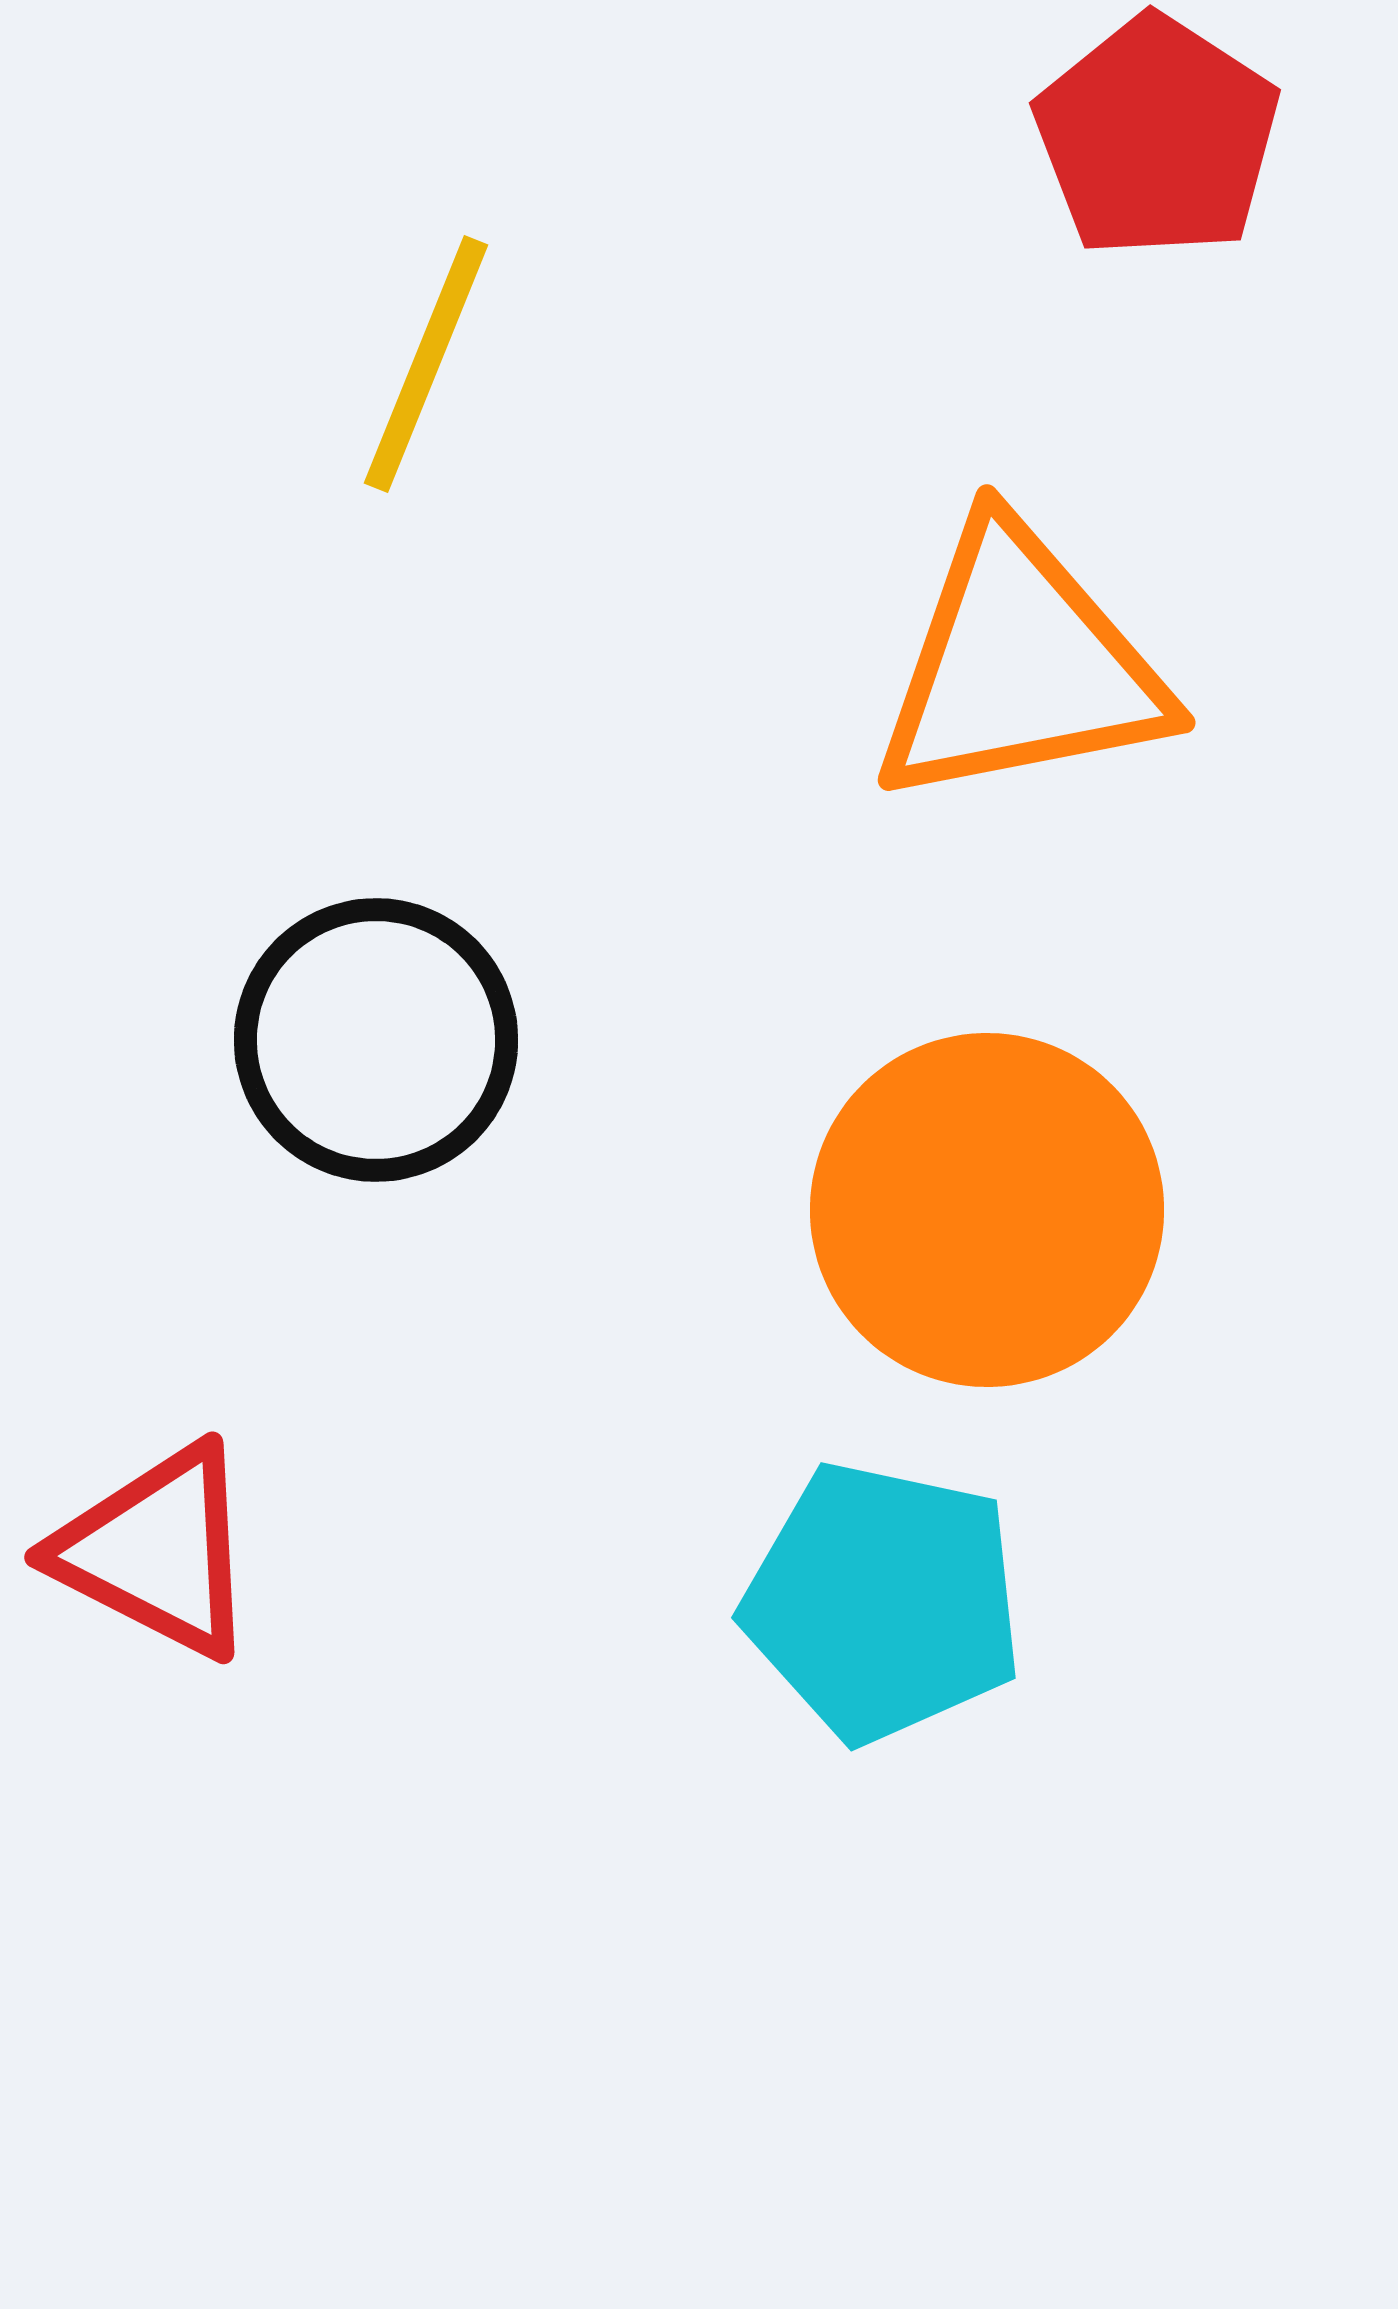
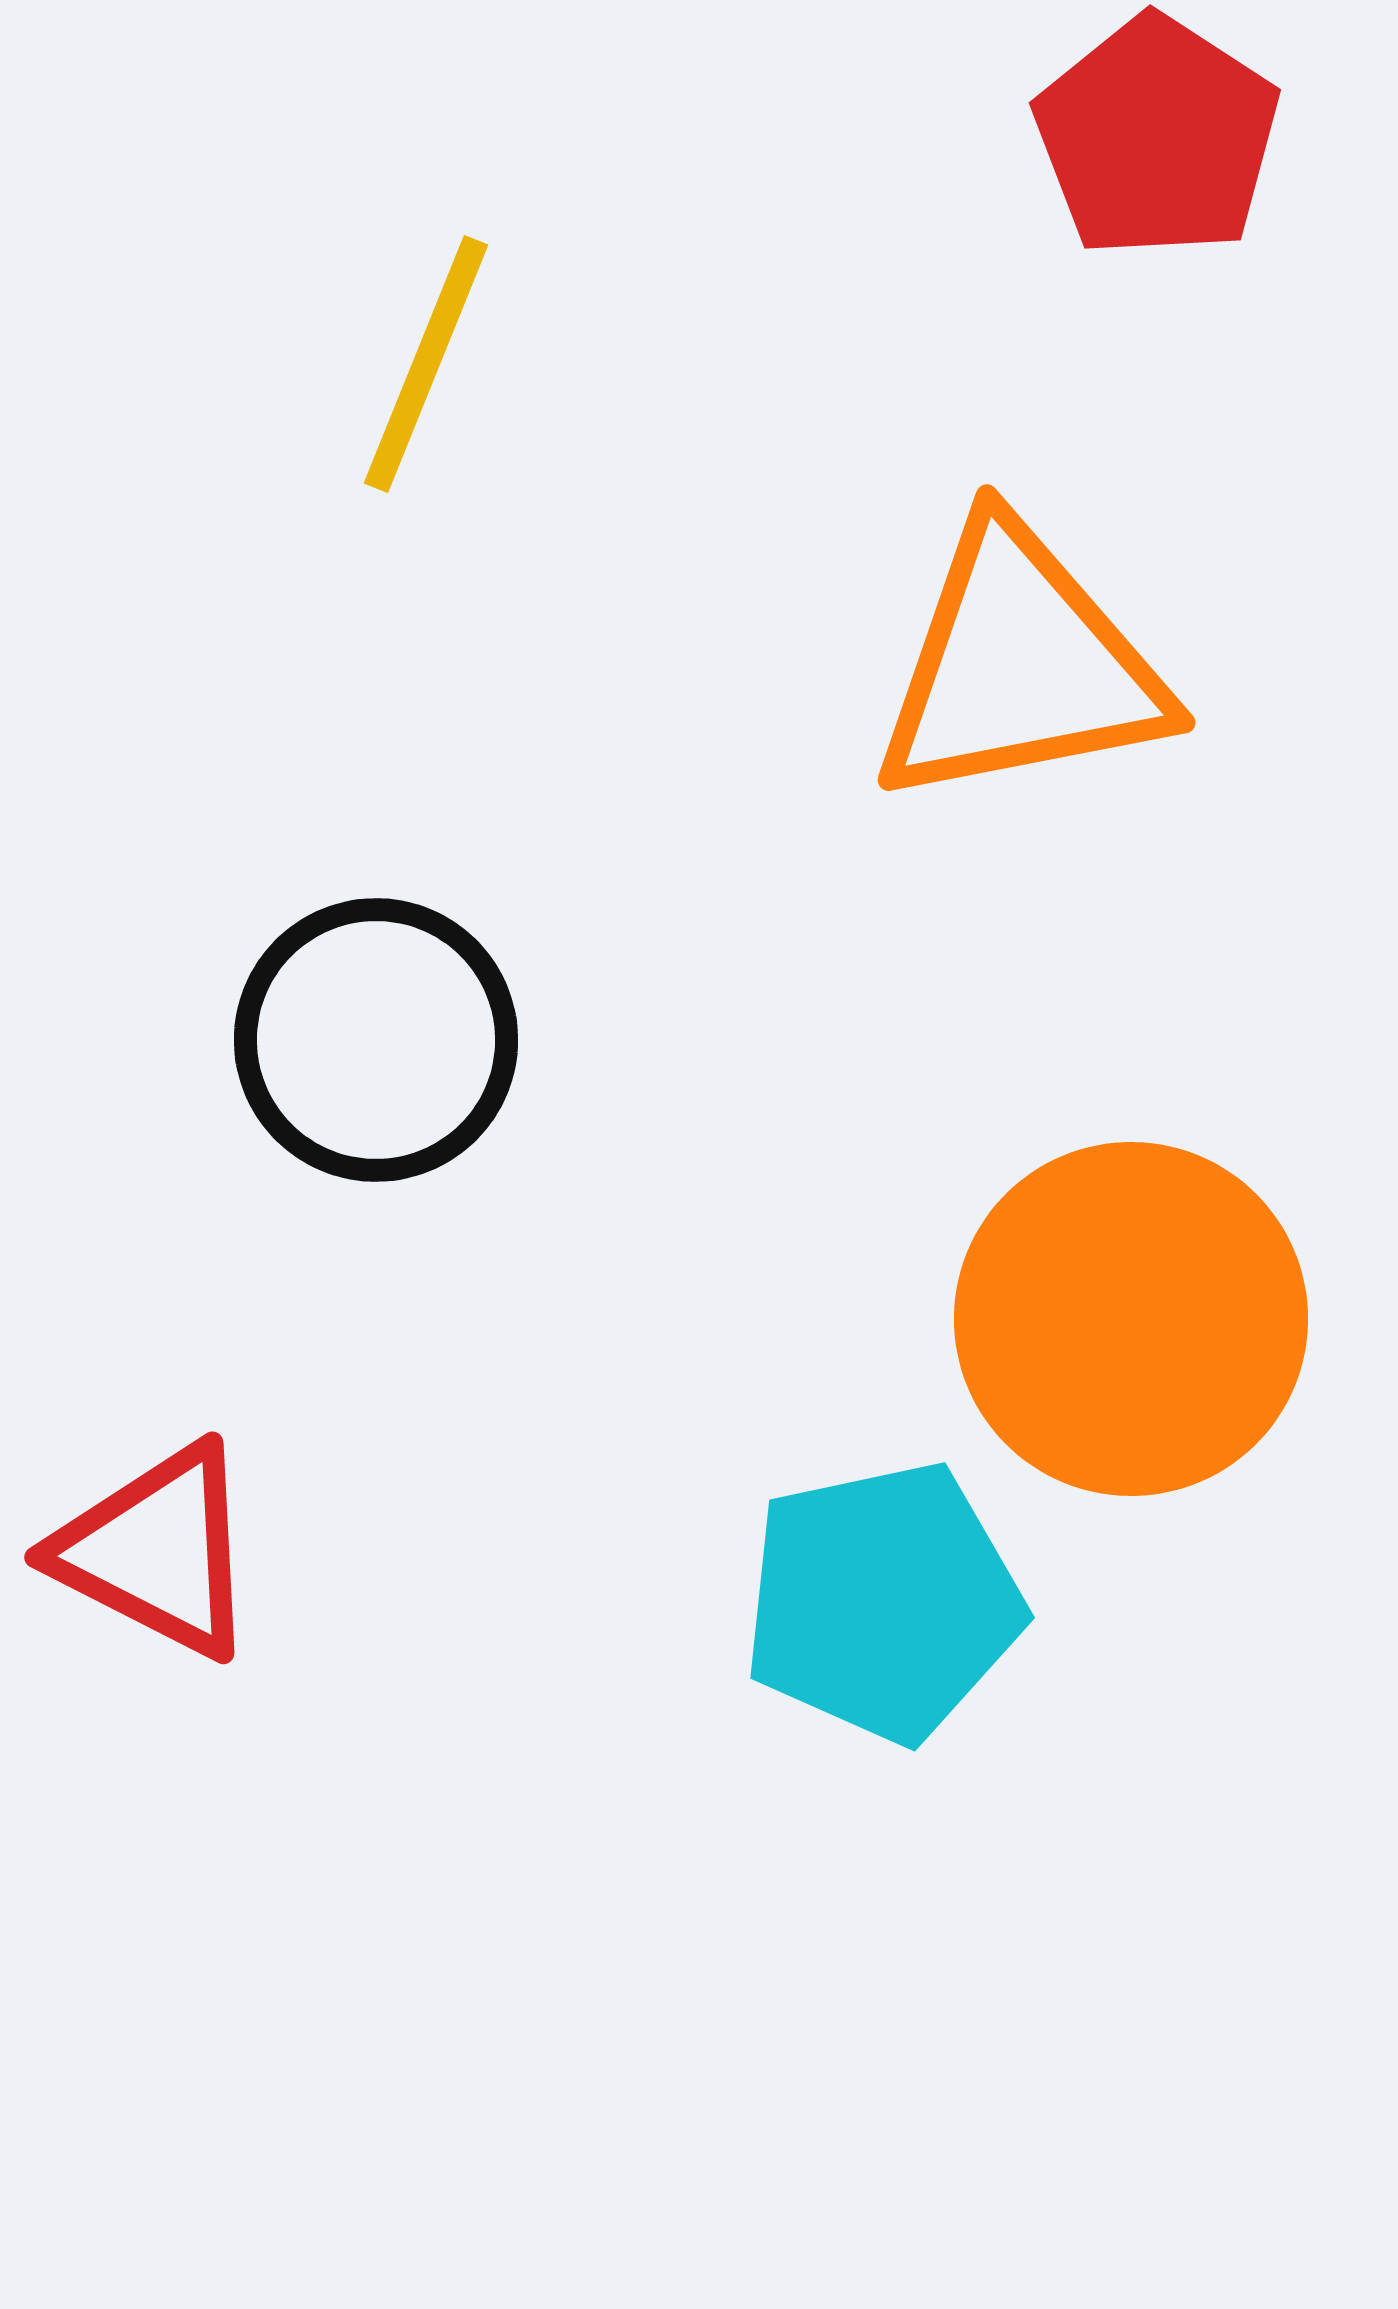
orange circle: moved 144 px right, 109 px down
cyan pentagon: rotated 24 degrees counterclockwise
